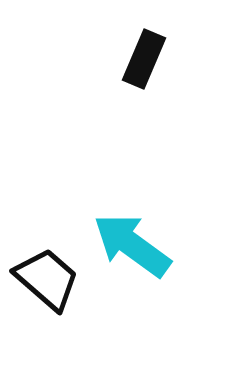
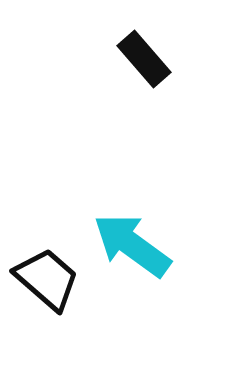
black rectangle: rotated 64 degrees counterclockwise
